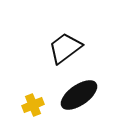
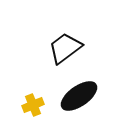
black ellipse: moved 1 px down
